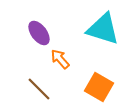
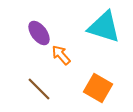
cyan triangle: moved 1 px right, 2 px up
orange arrow: moved 1 px right, 4 px up
orange square: moved 1 px left, 1 px down
